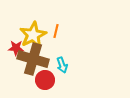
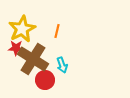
orange line: moved 1 px right
yellow star: moved 11 px left, 6 px up
brown cross: rotated 16 degrees clockwise
